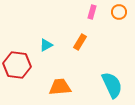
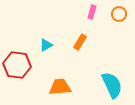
orange circle: moved 2 px down
